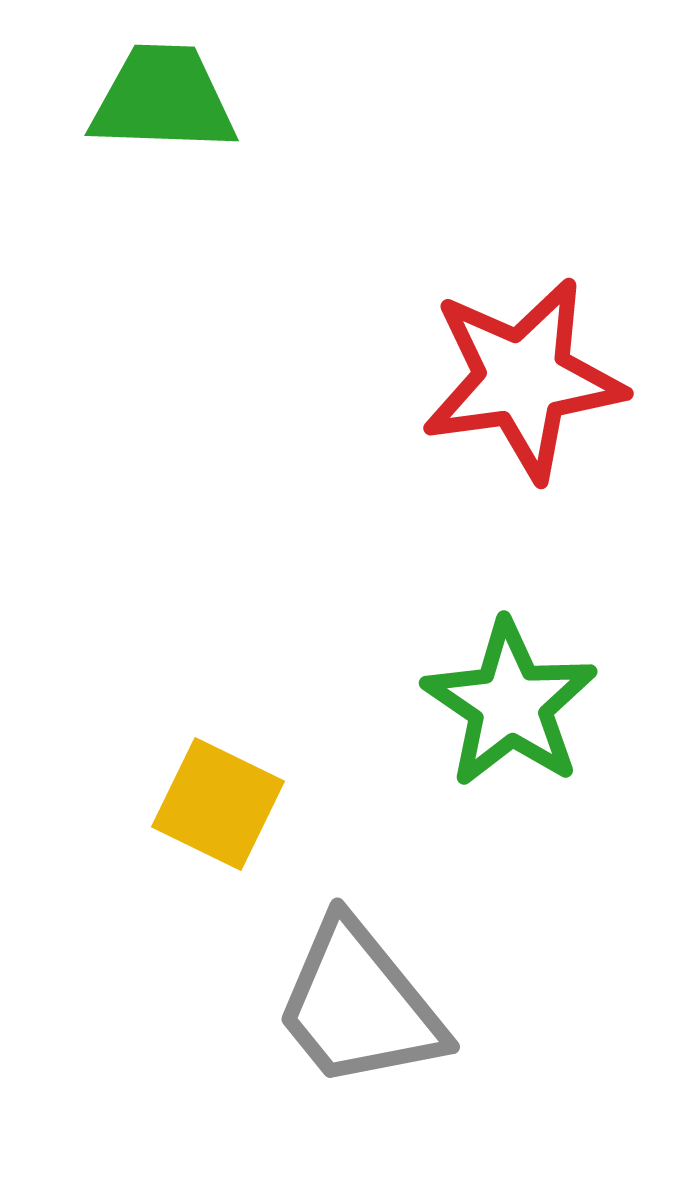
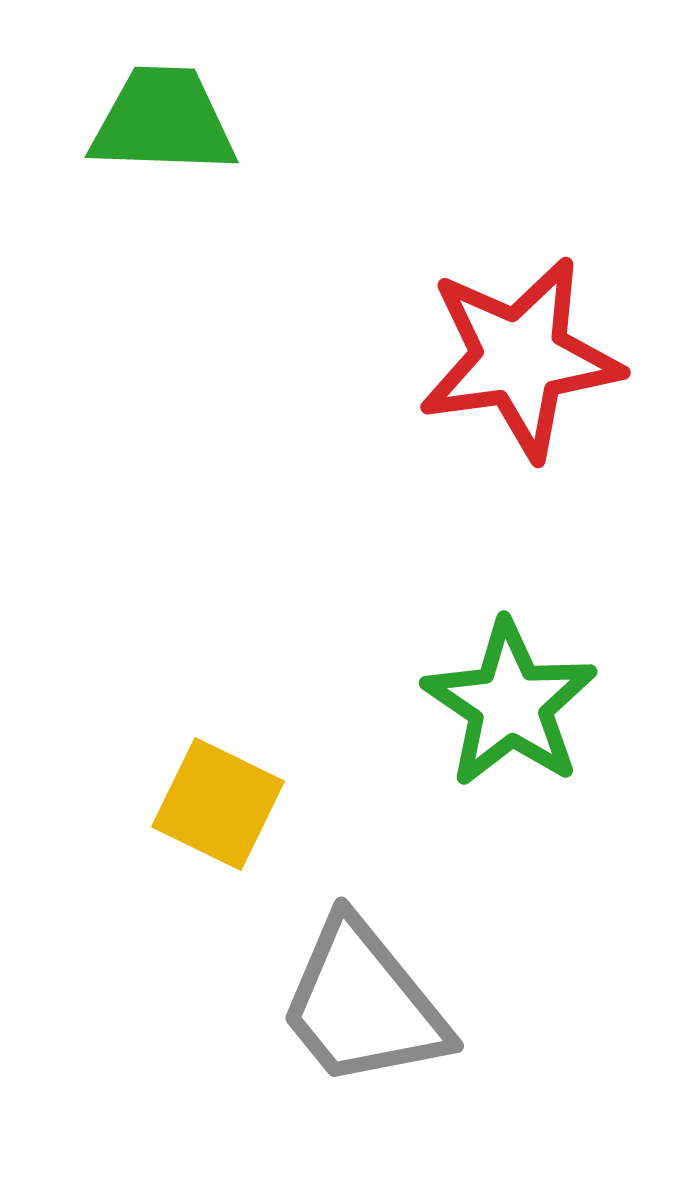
green trapezoid: moved 22 px down
red star: moved 3 px left, 21 px up
gray trapezoid: moved 4 px right, 1 px up
